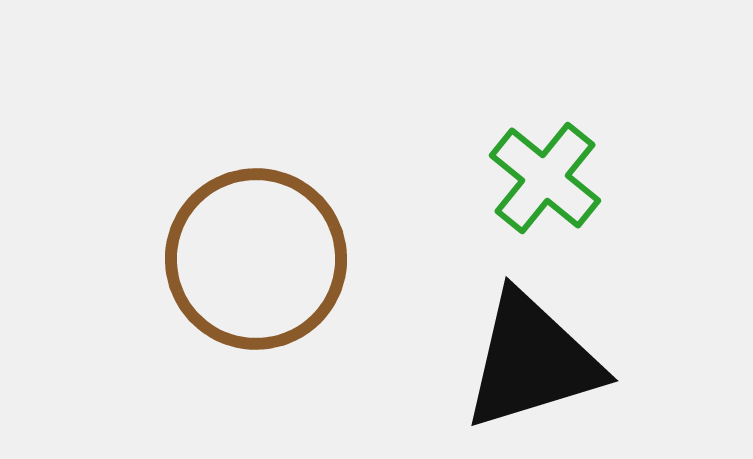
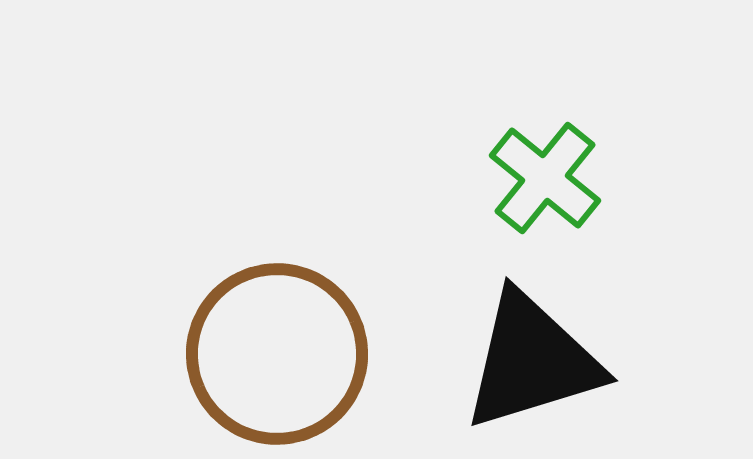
brown circle: moved 21 px right, 95 px down
